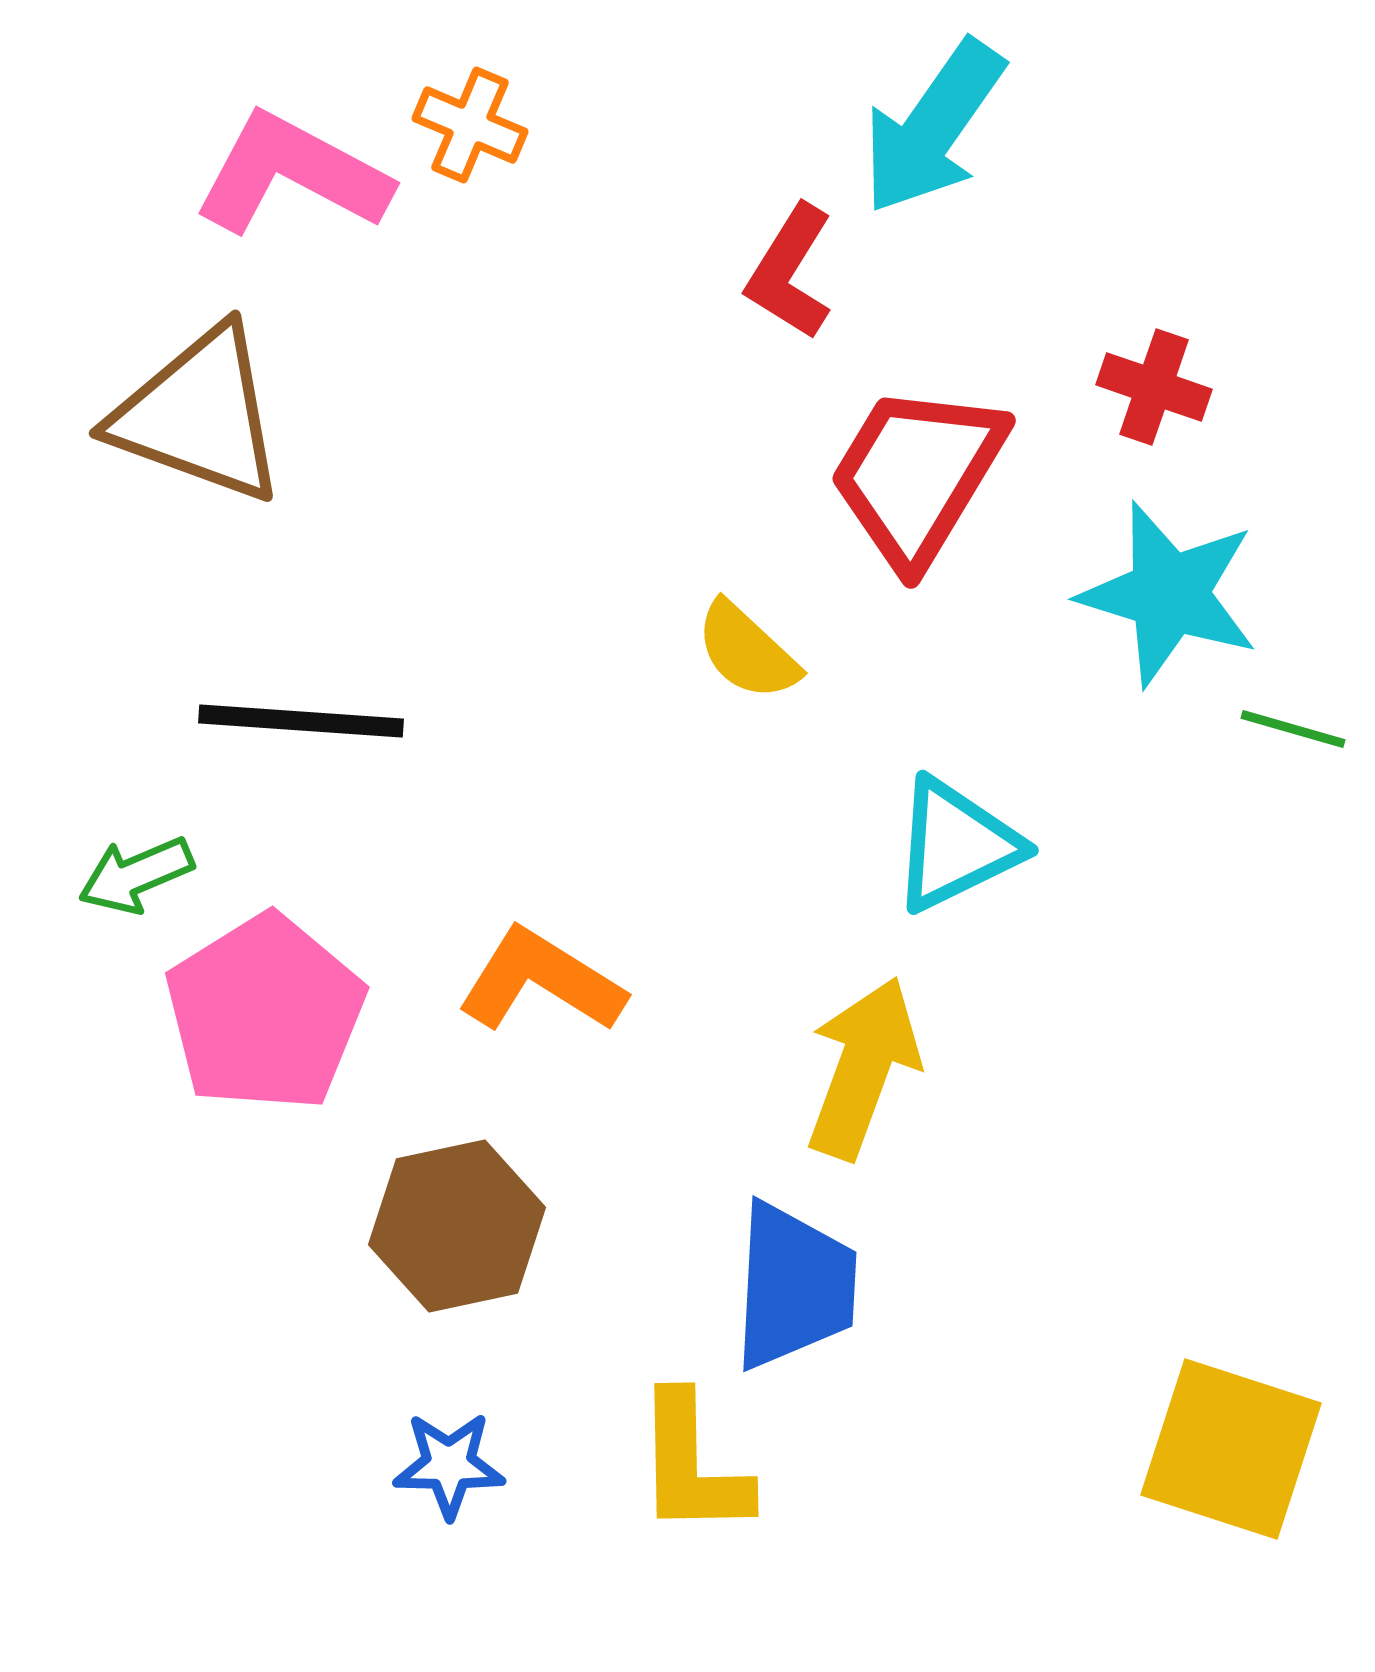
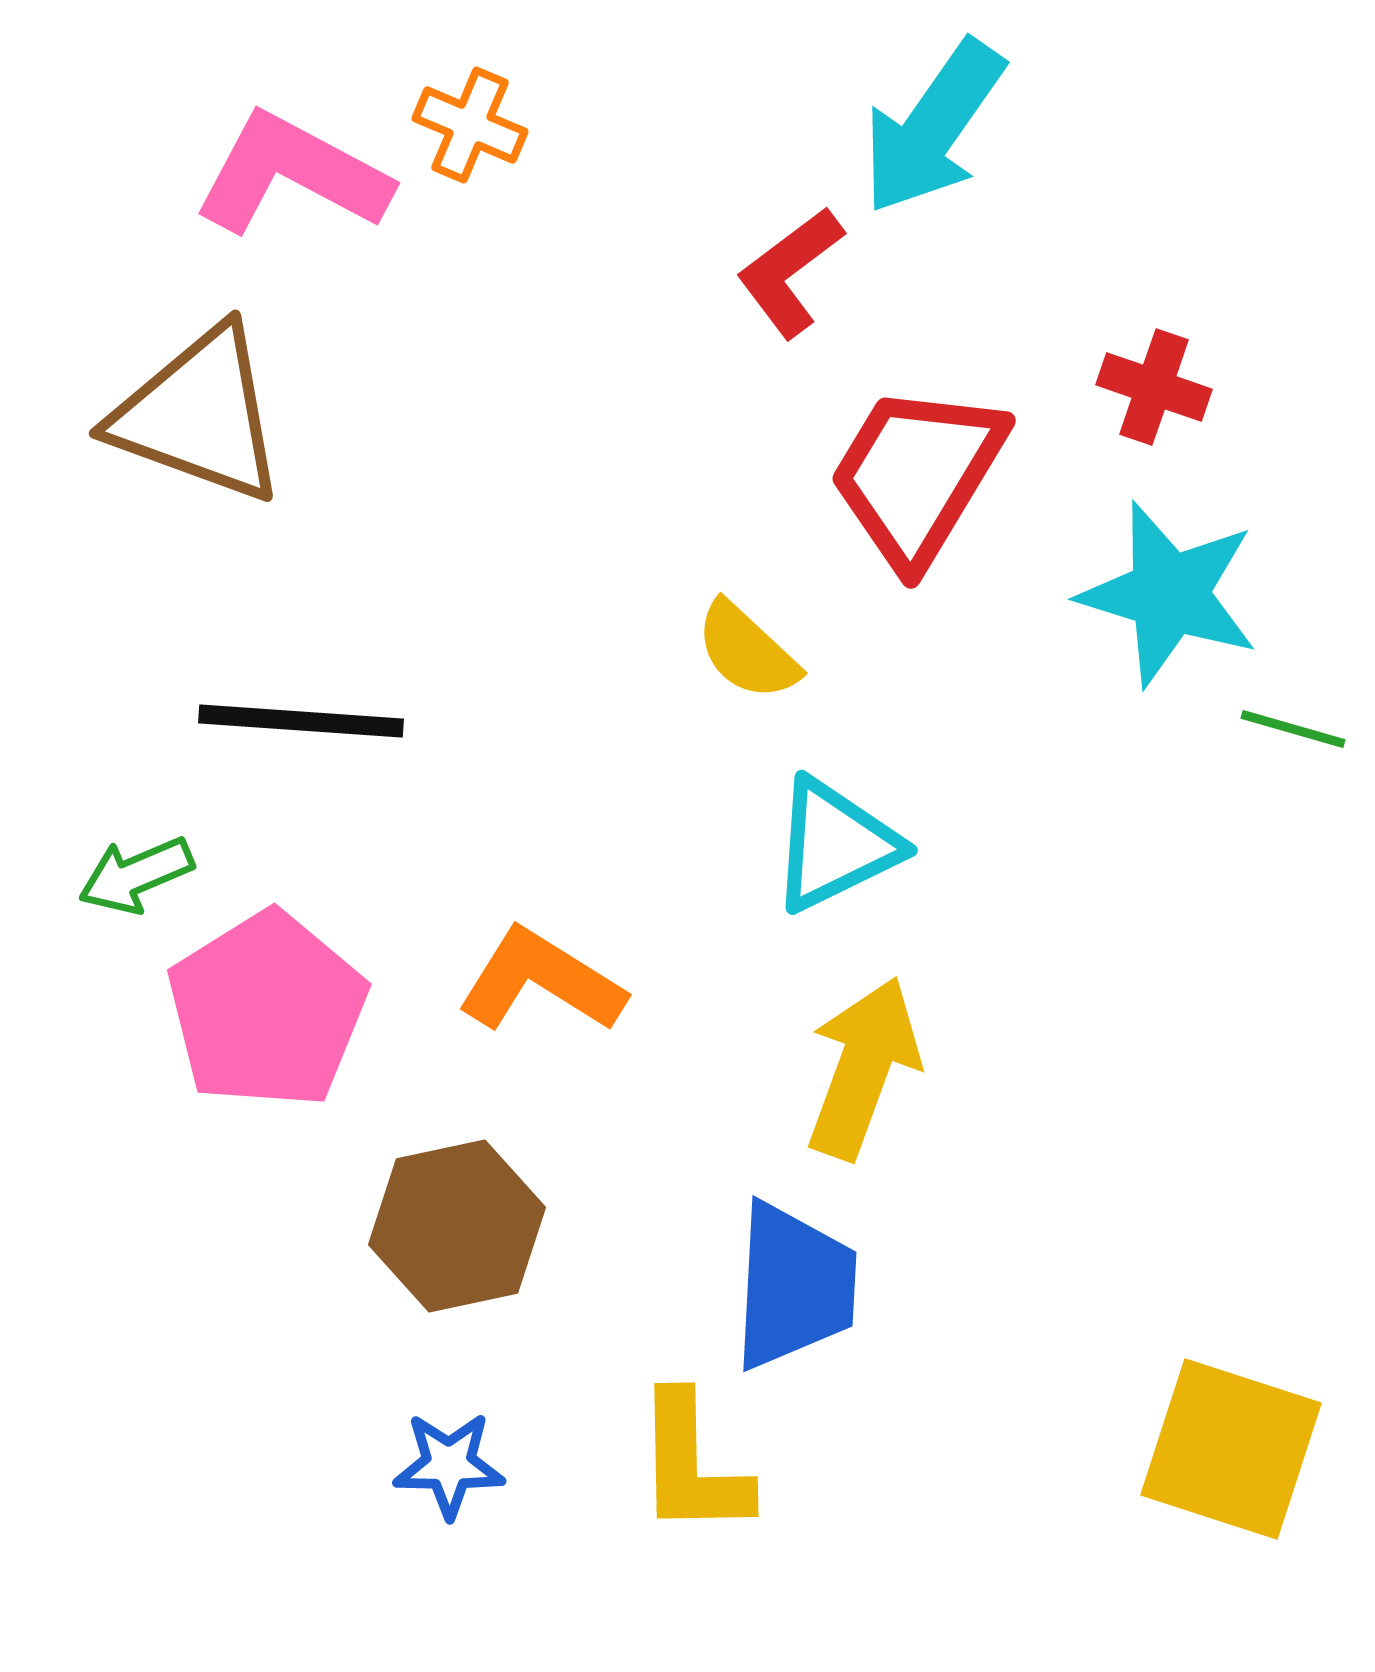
red L-shape: rotated 21 degrees clockwise
cyan triangle: moved 121 px left
pink pentagon: moved 2 px right, 3 px up
